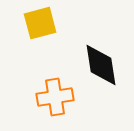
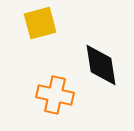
orange cross: moved 2 px up; rotated 21 degrees clockwise
